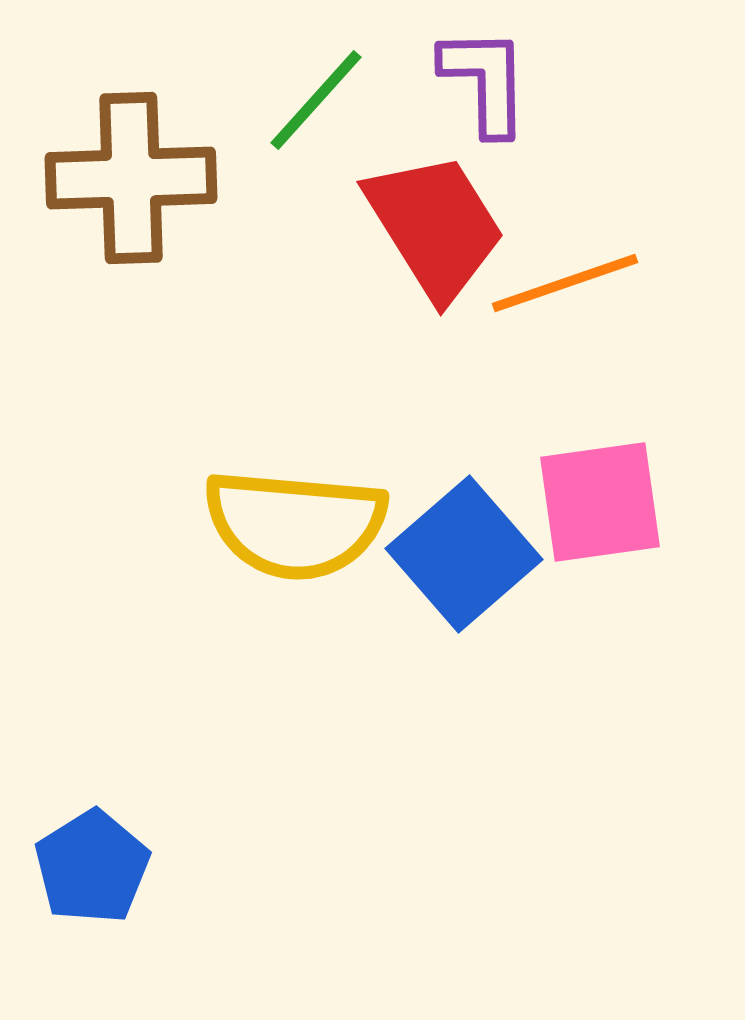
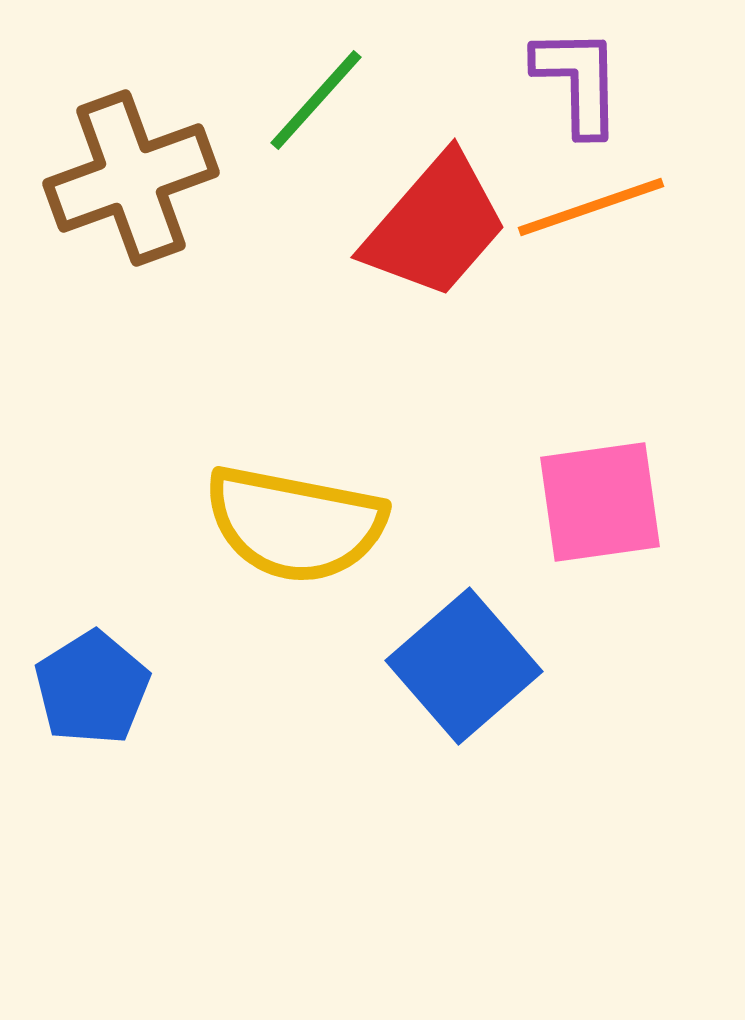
purple L-shape: moved 93 px right
brown cross: rotated 18 degrees counterclockwise
red trapezoid: rotated 73 degrees clockwise
orange line: moved 26 px right, 76 px up
yellow semicircle: rotated 6 degrees clockwise
blue square: moved 112 px down
blue pentagon: moved 179 px up
